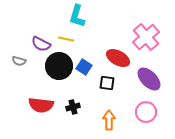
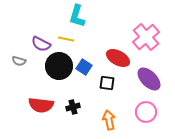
orange arrow: rotated 12 degrees counterclockwise
